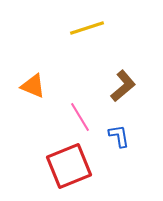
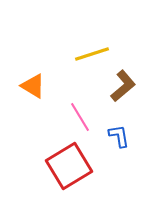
yellow line: moved 5 px right, 26 px down
orange triangle: rotated 8 degrees clockwise
red square: rotated 9 degrees counterclockwise
